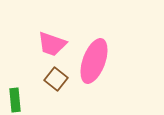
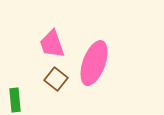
pink trapezoid: rotated 52 degrees clockwise
pink ellipse: moved 2 px down
